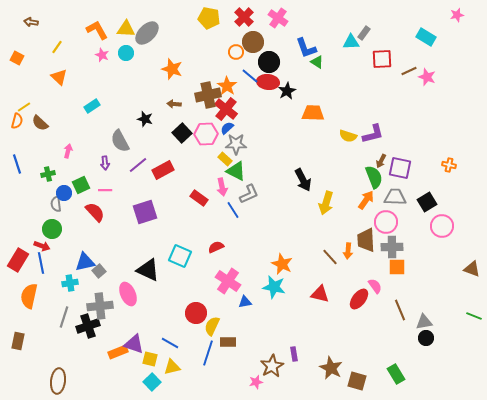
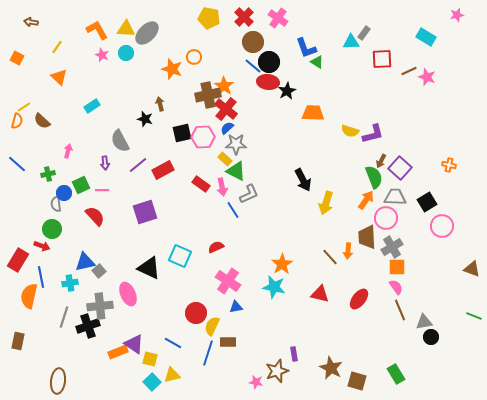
orange circle at (236, 52): moved 42 px left, 5 px down
blue line at (250, 76): moved 3 px right, 10 px up
orange star at (227, 86): moved 3 px left
brown arrow at (174, 104): moved 14 px left; rotated 72 degrees clockwise
brown semicircle at (40, 123): moved 2 px right, 2 px up
black square at (182, 133): rotated 30 degrees clockwise
pink hexagon at (206, 134): moved 3 px left, 3 px down
yellow semicircle at (348, 136): moved 2 px right, 5 px up
blue line at (17, 164): rotated 30 degrees counterclockwise
purple square at (400, 168): rotated 30 degrees clockwise
pink line at (105, 190): moved 3 px left
red rectangle at (199, 198): moved 2 px right, 14 px up
red semicircle at (95, 212): moved 4 px down
pink circle at (386, 222): moved 4 px up
brown trapezoid at (366, 240): moved 1 px right, 3 px up
gray cross at (392, 247): rotated 30 degrees counterclockwise
blue line at (41, 263): moved 14 px down
orange star at (282, 264): rotated 15 degrees clockwise
black triangle at (148, 270): moved 1 px right, 2 px up
pink semicircle at (375, 286): moved 21 px right, 1 px down
blue triangle at (245, 302): moved 9 px left, 5 px down
black circle at (426, 338): moved 5 px right, 1 px up
blue line at (170, 343): moved 3 px right
purple triangle at (134, 344): rotated 15 degrees clockwise
brown star at (272, 366): moved 5 px right, 5 px down; rotated 10 degrees clockwise
yellow triangle at (172, 367): moved 8 px down
pink star at (256, 382): rotated 24 degrees clockwise
